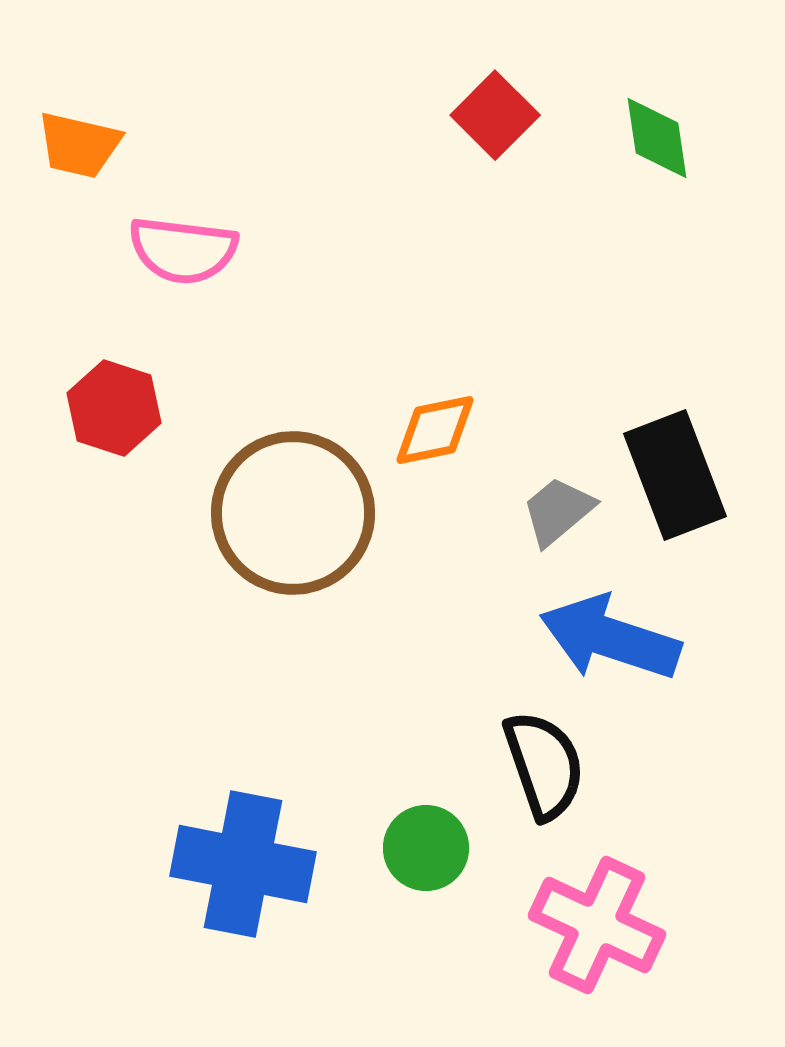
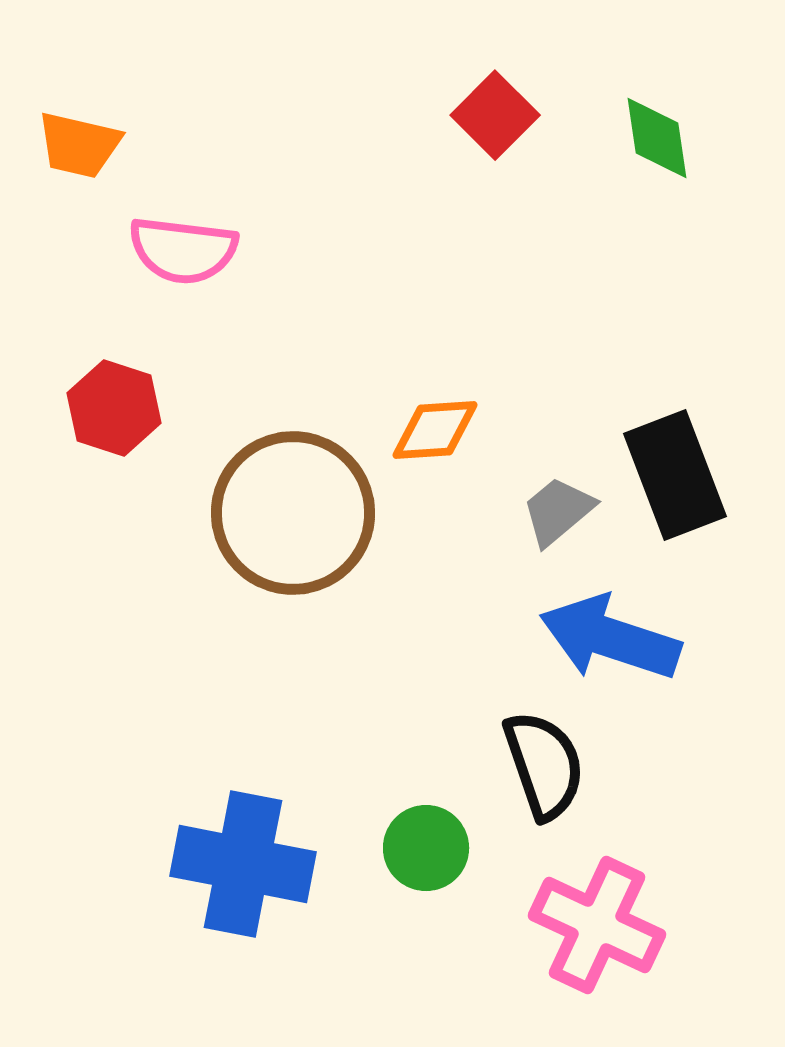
orange diamond: rotated 8 degrees clockwise
